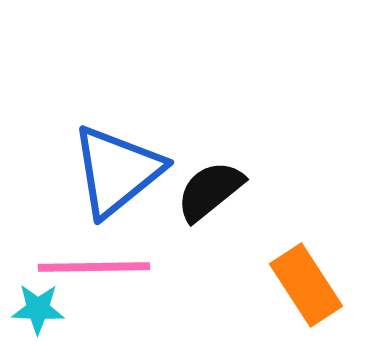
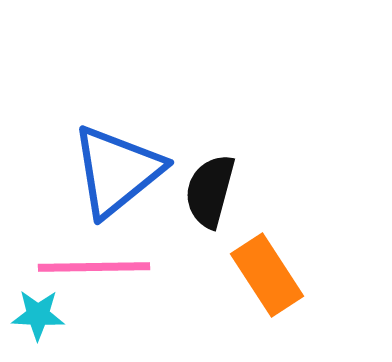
black semicircle: rotated 36 degrees counterclockwise
orange rectangle: moved 39 px left, 10 px up
cyan star: moved 6 px down
